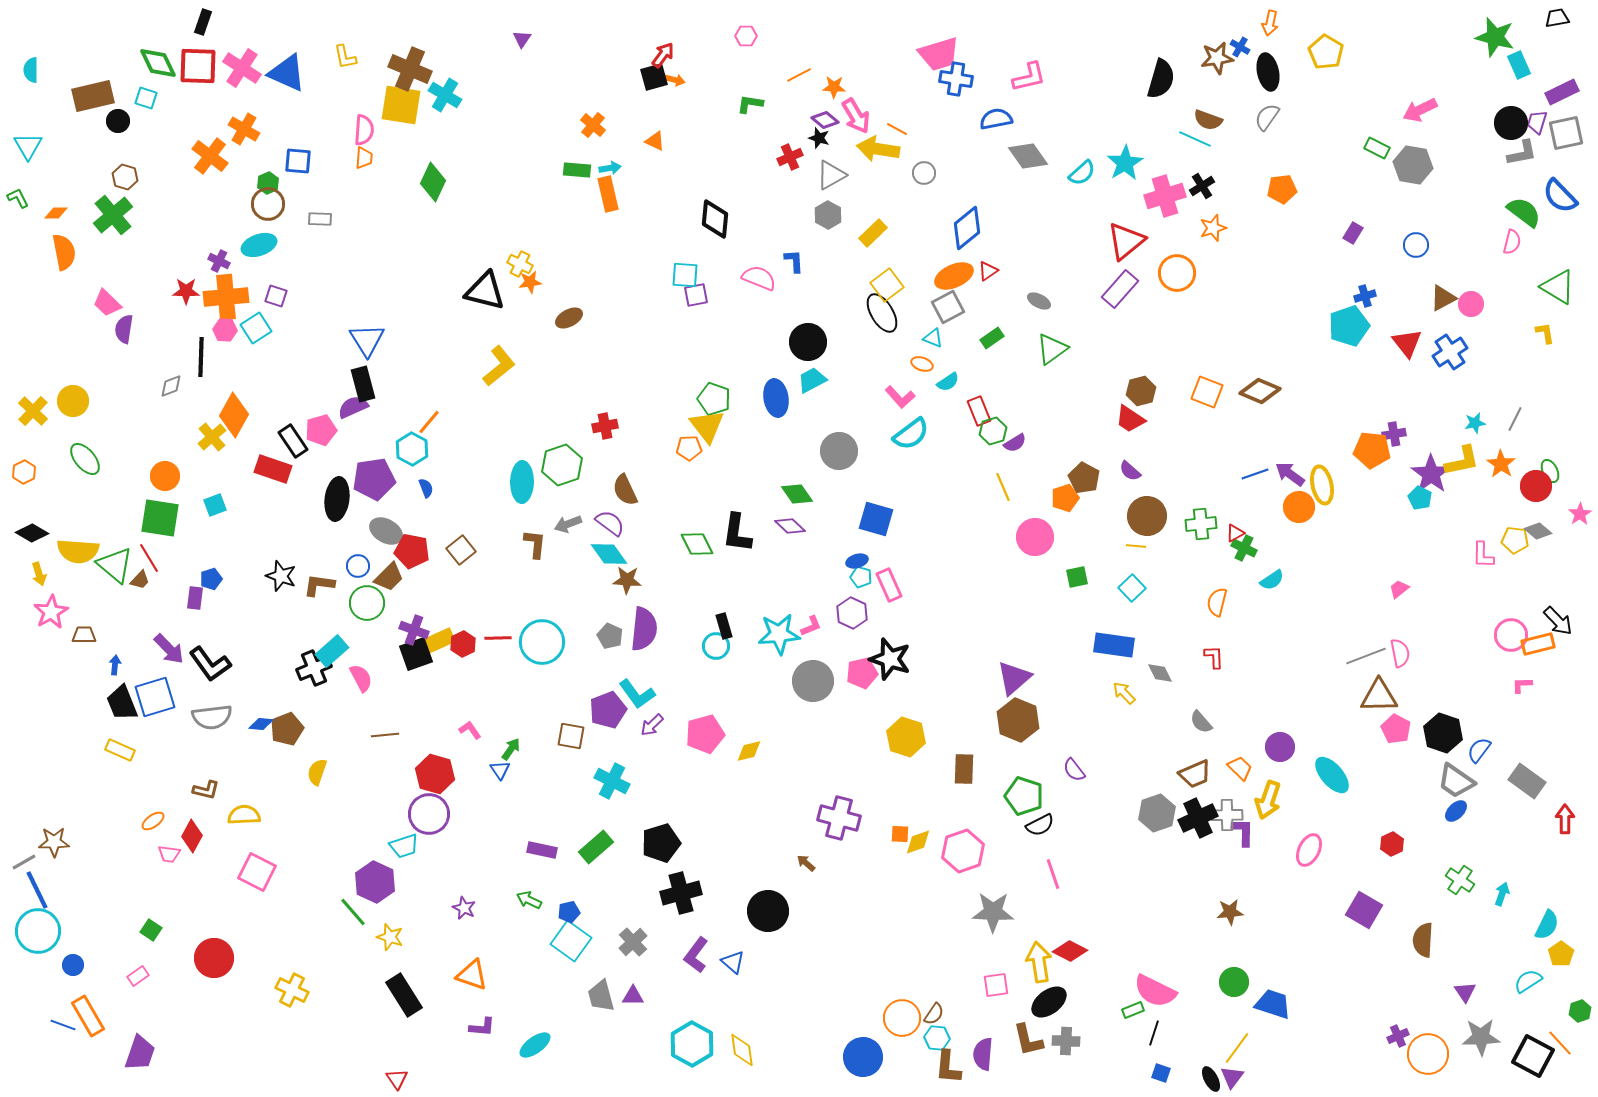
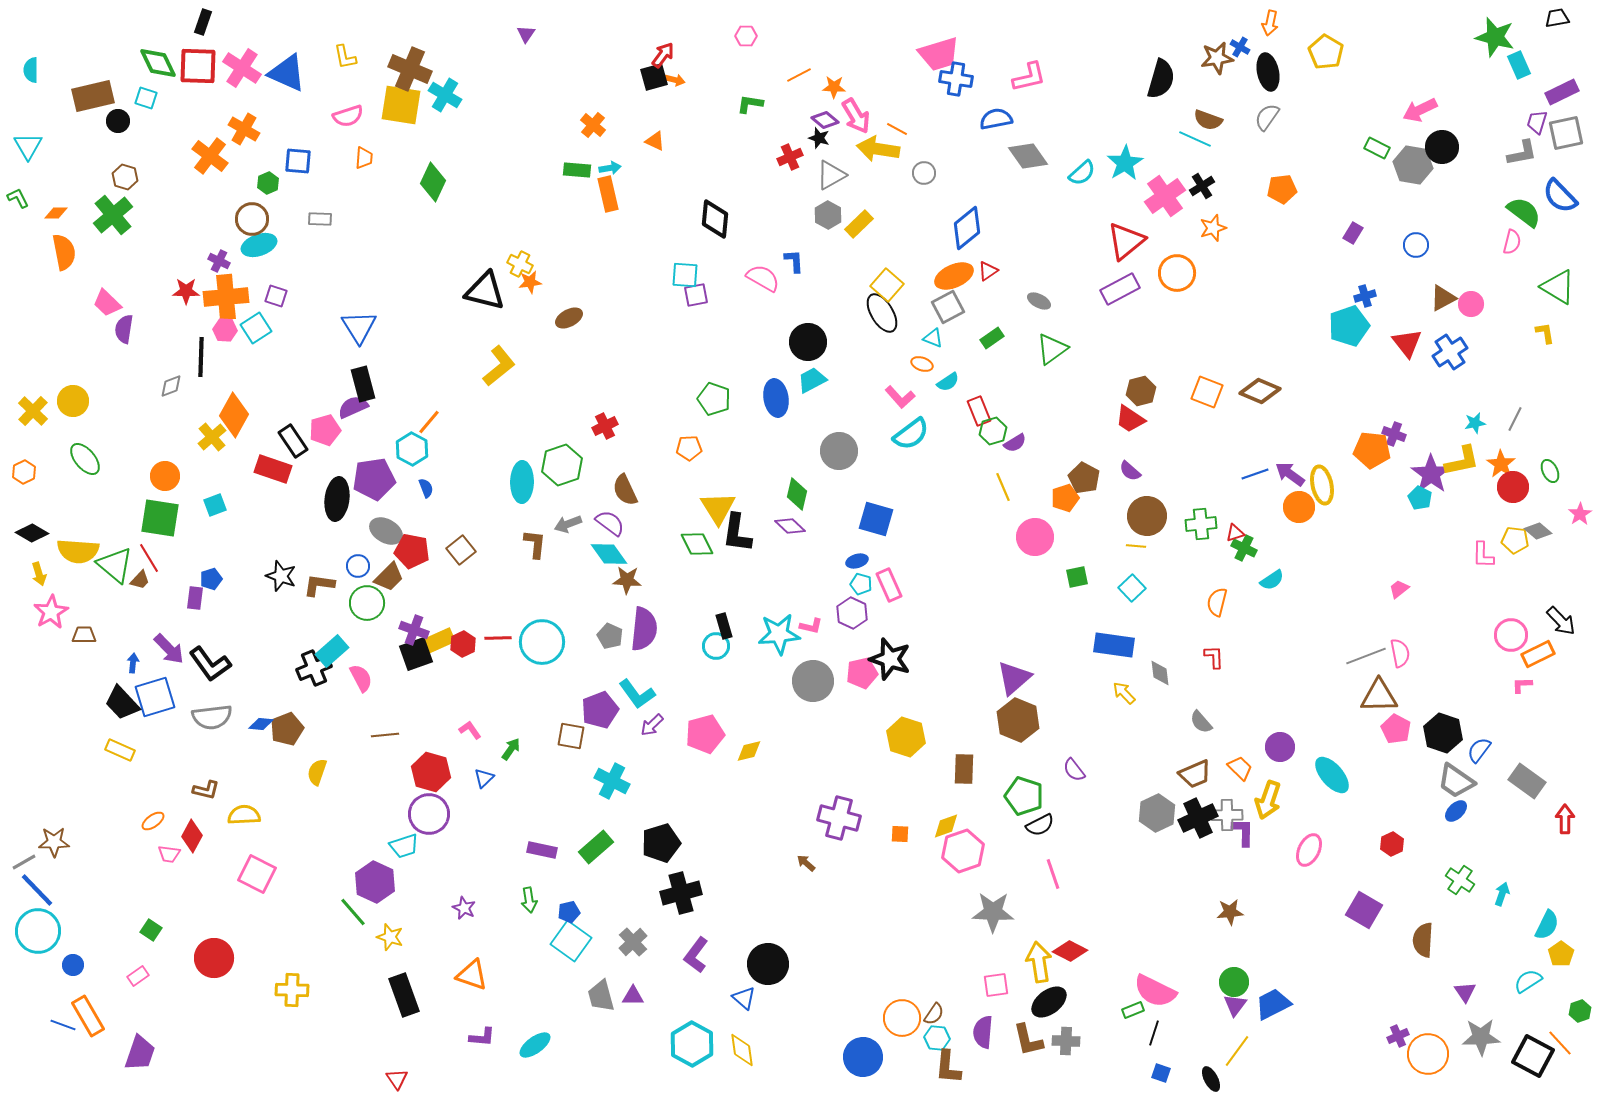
purple triangle at (522, 39): moved 4 px right, 5 px up
black circle at (1511, 123): moved 69 px left, 24 px down
pink semicircle at (364, 130): moved 16 px left, 14 px up; rotated 68 degrees clockwise
pink cross at (1165, 196): rotated 18 degrees counterclockwise
brown circle at (268, 204): moved 16 px left, 15 px down
yellow rectangle at (873, 233): moved 14 px left, 9 px up
pink semicircle at (759, 278): moved 4 px right; rotated 8 degrees clockwise
yellow square at (887, 285): rotated 12 degrees counterclockwise
purple rectangle at (1120, 289): rotated 21 degrees clockwise
blue triangle at (367, 340): moved 8 px left, 13 px up
red cross at (605, 426): rotated 15 degrees counterclockwise
yellow triangle at (707, 426): moved 11 px right, 82 px down; rotated 6 degrees clockwise
pink pentagon at (321, 430): moved 4 px right
purple cross at (1394, 434): rotated 30 degrees clockwise
red circle at (1536, 486): moved 23 px left, 1 px down
green diamond at (797, 494): rotated 48 degrees clockwise
red triangle at (1235, 533): rotated 12 degrees clockwise
cyan pentagon at (861, 577): moved 7 px down
black arrow at (1558, 621): moved 3 px right
pink L-shape at (811, 626): rotated 35 degrees clockwise
orange rectangle at (1538, 644): moved 10 px down; rotated 12 degrees counterclockwise
blue arrow at (115, 665): moved 18 px right, 2 px up
gray diamond at (1160, 673): rotated 20 degrees clockwise
black trapezoid at (122, 703): rotated 21 degrees counterclockwise
purple pentagon at (608, 710): moved 8 px left
blue triangle at (500, 770): moved 16 px left, 8 px down; rotated 20 degrees clockwise
red hexagon at (435, 774): moved 4 px left, 2 px up
gray hexagon at (1157, 813): rotated 6 degrees counterclockwise
yellow diamond at (918, 842): moved 28 px right, 16 px up
pink square at (257, 872): moved 2 px down
blue line at (37, 890): rotated 18 degrees counterclockwise
green arrow at (529, 900): rotated 125 degrees counterclockwise
black circle at (768, 911): moved 53 px down
blue triangle at (733, 962): moved 11 px right, 36 px down
yellow cross at (292, 990): rotated 24 degrees counterclockwise
black rectangle at (404, 995): rotated 12 degrees clockwise
blue trapezoid at (1273, 1004): rotated 45 degrees counterclockwise
purple L-shape at (482, 1027): moved 10 px down
yellow line at (1237, 1048): moved 3 px down
purple semicircle at (983, 1054): moved 22 px up
purple triangle at (1232, 1077): moved 3 px right, 72 px up
